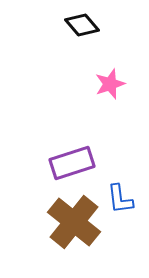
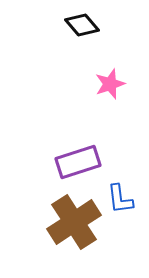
purple rectangle: moved 6 px right, 1 px up
brown cross: rotated 18 degrees clockwise
